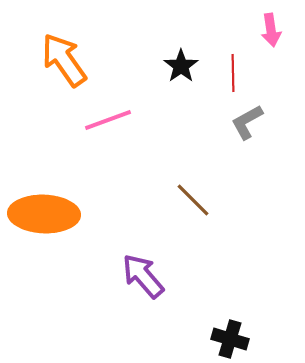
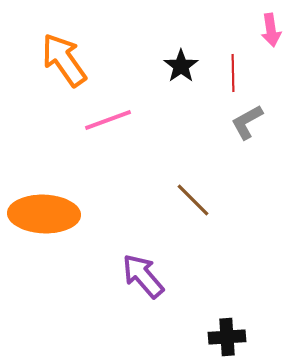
black cross: moved 3 px left, 2 px up; rotated 21 degrees counterclockwise
